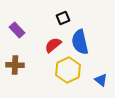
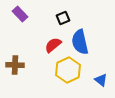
purple rectangle: moved 3 px right, 16 px up
